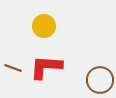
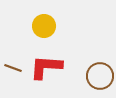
brown circle: moved 4 px up
